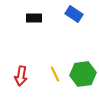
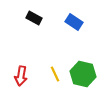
blue rectangle: moved 8 px down
black rectangle: rotated 28 degrees clockwise
green hexagon: rotated 20 degrees clockwise
